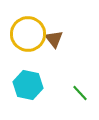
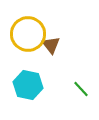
brown triangle: moved 3 px left, 6 px down
green line: moved 1 px right, 4 px up
